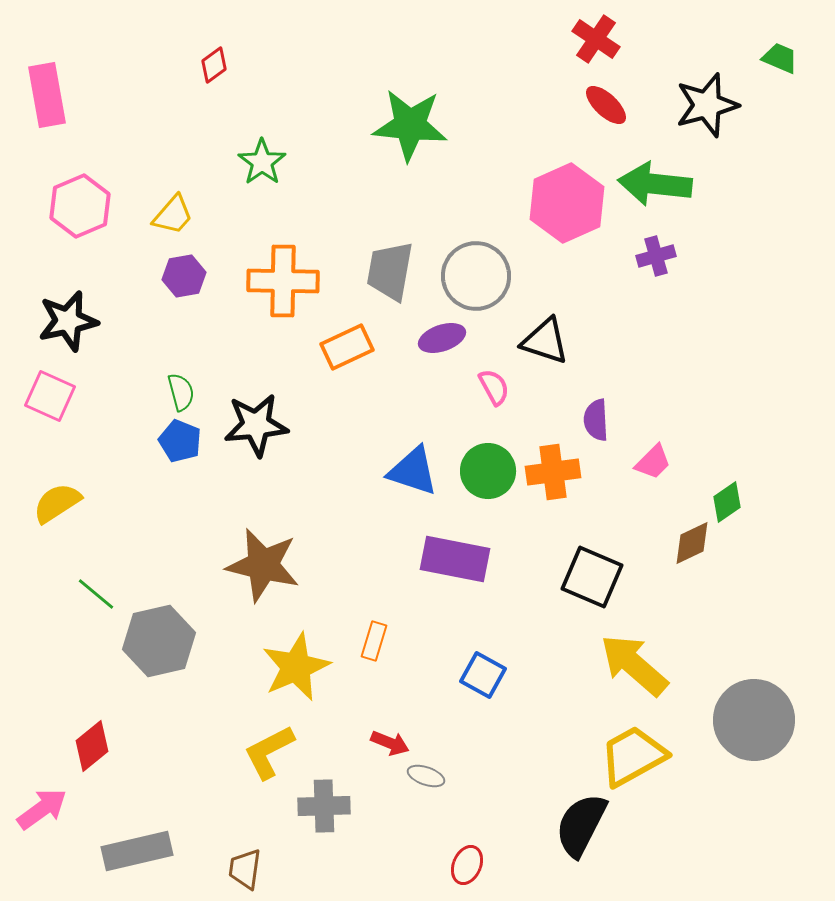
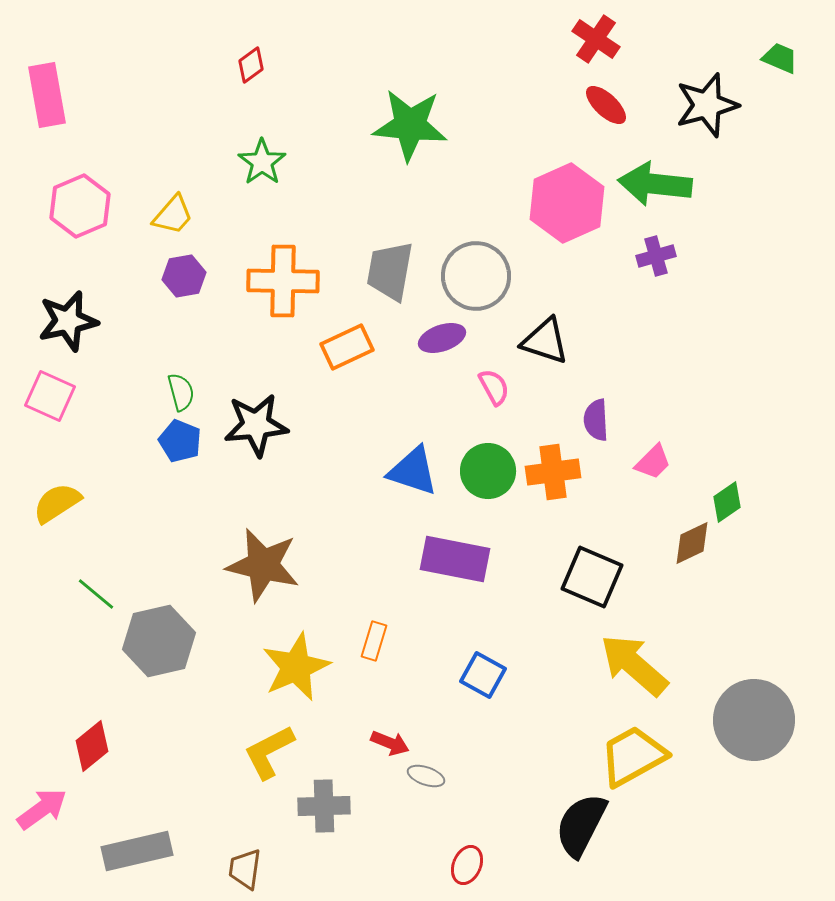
red diamond at (214, 65): moved 37 px right
